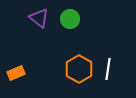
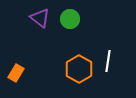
purple triangle: moved 1 px right
white line: moved 8 px up
orange rectangle: rotated 36 degrees counterclockwise
